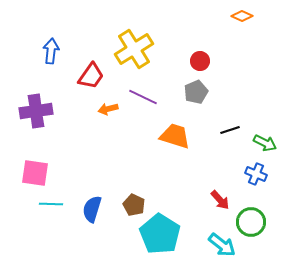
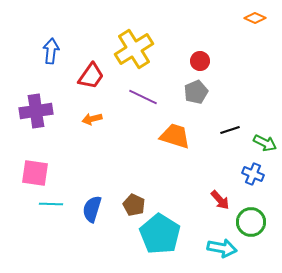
orange diamond: moved 13 px right, 2 px down
orange arrow: moved 16 px left, 10 px down
blue cross: moved 3 px left
cyan arrow: moved 3 px down; rotated 28 degrees counterclockwise
